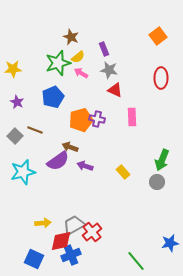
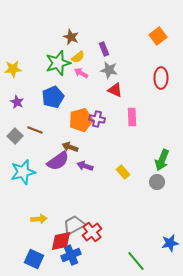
yellow arrow: moved 4 px left, 4 px up
